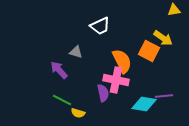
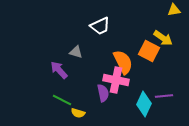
orange semicircle: moved 1 px right, 1 px down
cyan diamond: rotated 75 degrees counterclockwise
